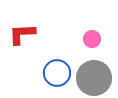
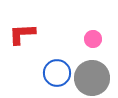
pink circle: moved 1 px right
gray circle: moved 2 px left
